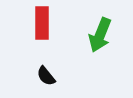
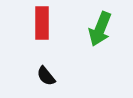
green arrow: moved 6 px up
